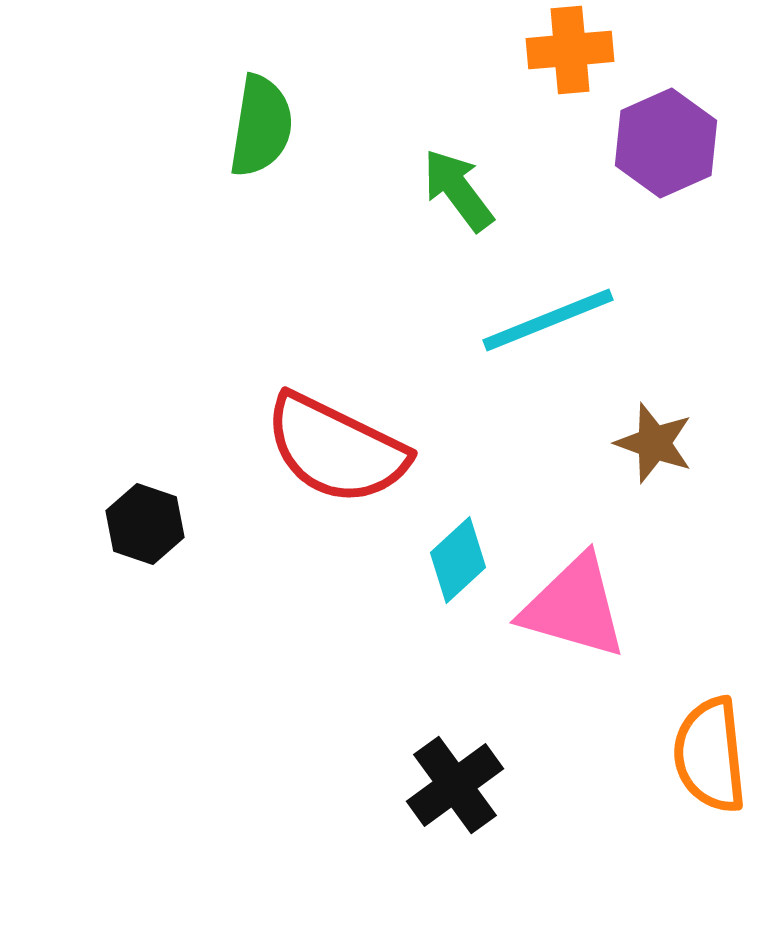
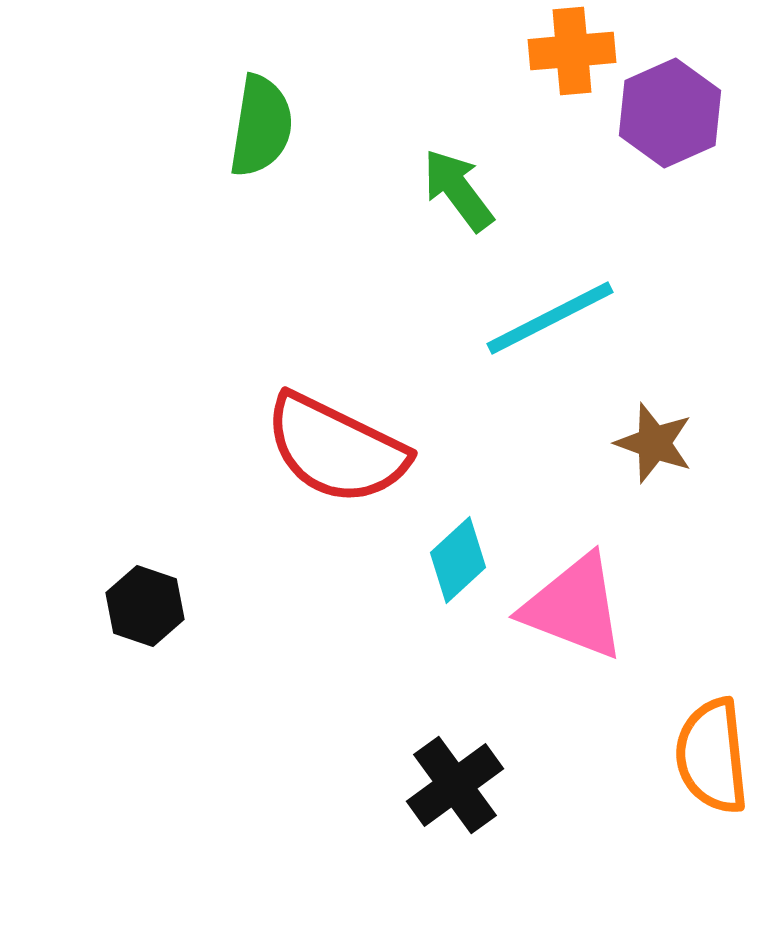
orange cross: moved 2 px right, 1 px down
purple hexagon: moved 4 px right, 30 px up
cyan line: moved 2 px right, 2 px up; rotated 5 degrees counterclockwise
black hexagon: moved 82 px down
pink triangle: rotated 5 degrees clockwise
orange semicircle: moved 2 px right, 1 px down
